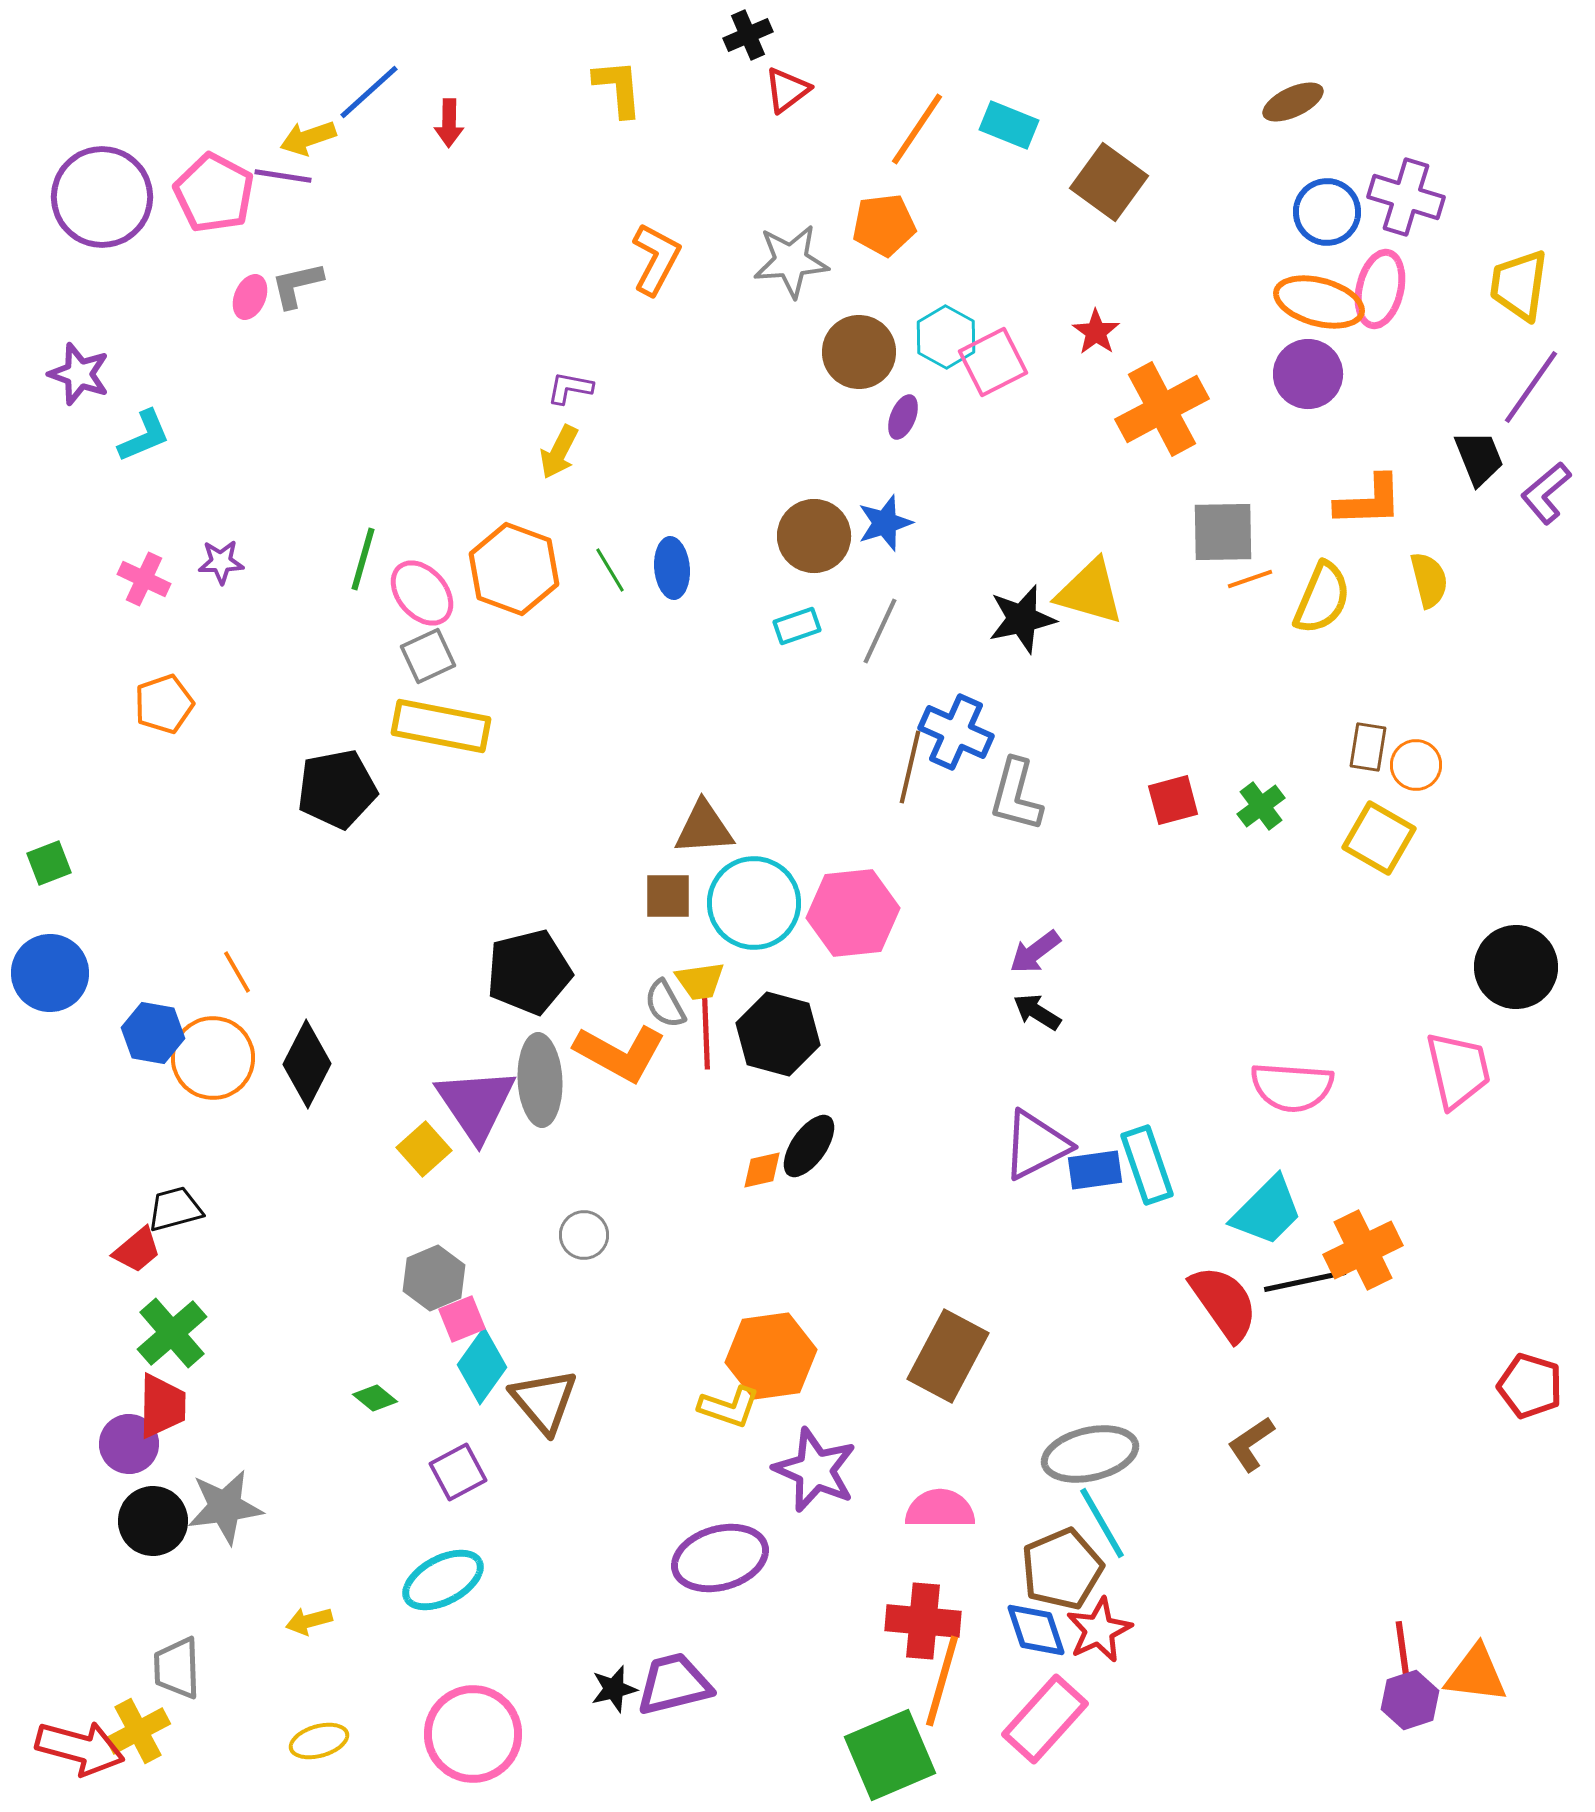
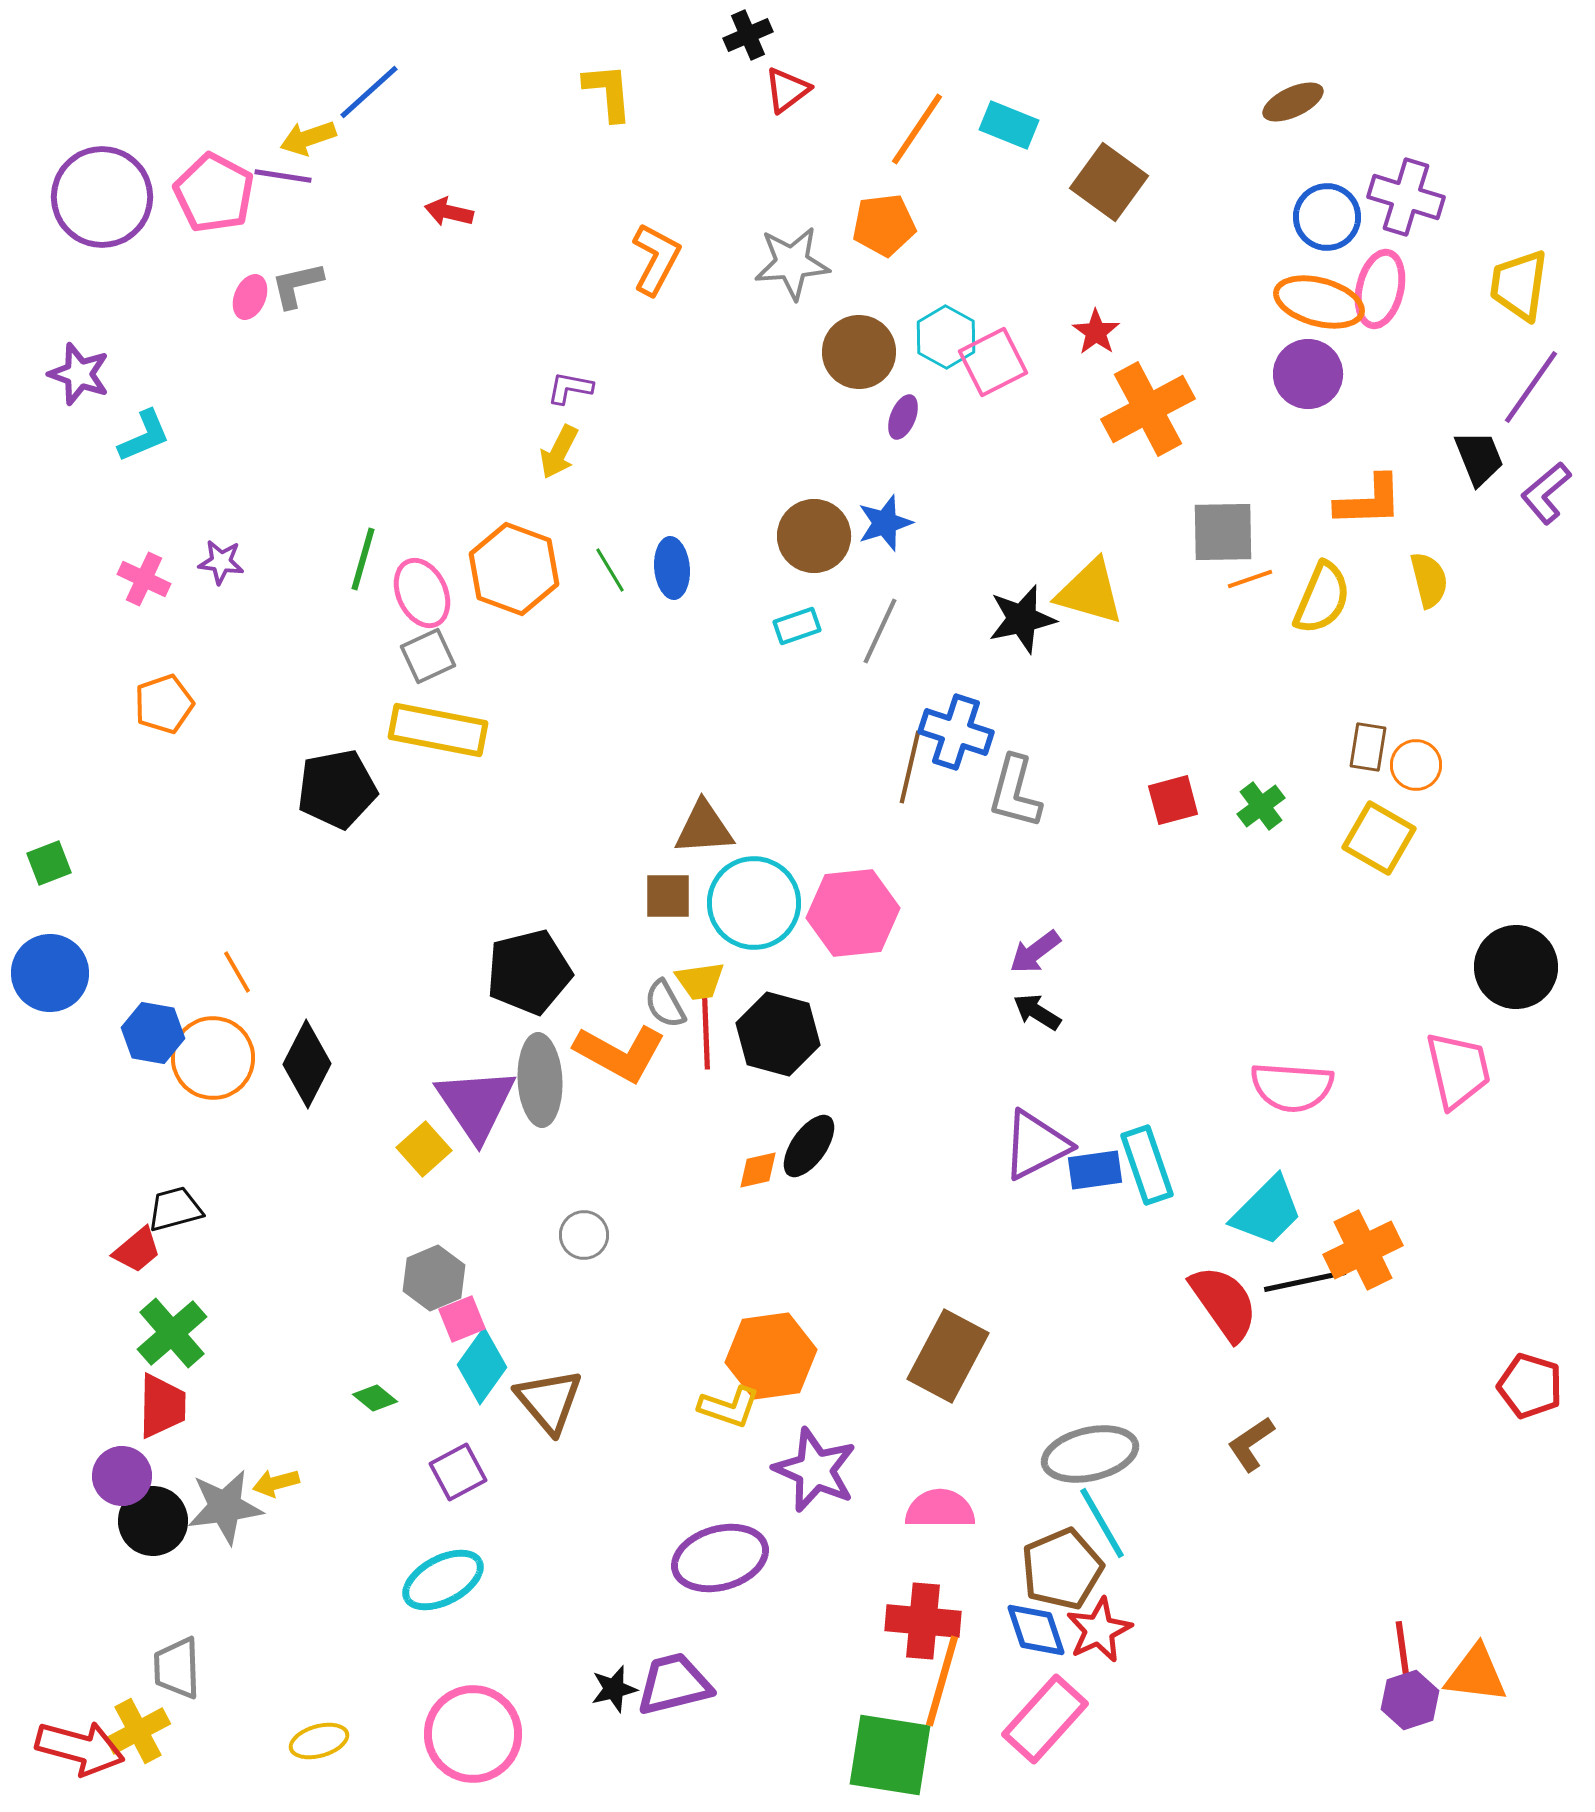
yellow L-shape at (618, 88): moved 10 px left, 4 px down
red arrow at (449, 123): moved 89 px down; rotated 102 degrees clockwise
blue circle at (1327, 212): moved 5 px down
gray star at (791, 261): moved 1 px right, 2 px down
orange cross at (1162, 409): moved 14 px left
purple star at (221, 562): rotated 9 degrees clockwise
pink ellipse at (422, 593): rotated 16 degrees clockwise
yellow rectangle at (441, 726): moved 3 px left, 4 px down
blue cross at (956, 732): rotated 6 degrees counterclockwise
gray L-shape at (1016, 795): moved 1 px left, 3 px up
orange diamond at (762, 1170): moved 4 px left
brown triangle at (544, 1401): moved 5 px right
purple circle at (129, 1444): moved 7 px left, 32 px down
yellow arrow at (309, 1621): moved 33 px left, 138 px up
green square at (890, 1755): rotated 32 degrees clockwise
